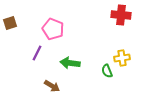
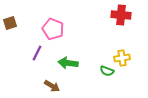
green arrow: moved 2 px left
green semicircle: rotated 48 degrees counterclockwise
